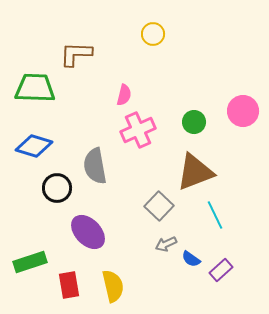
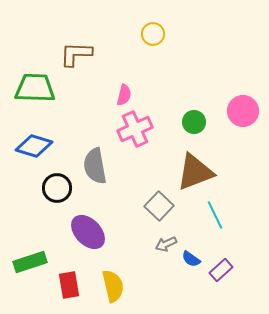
pink cross: moved 3 px left, 1 px up
